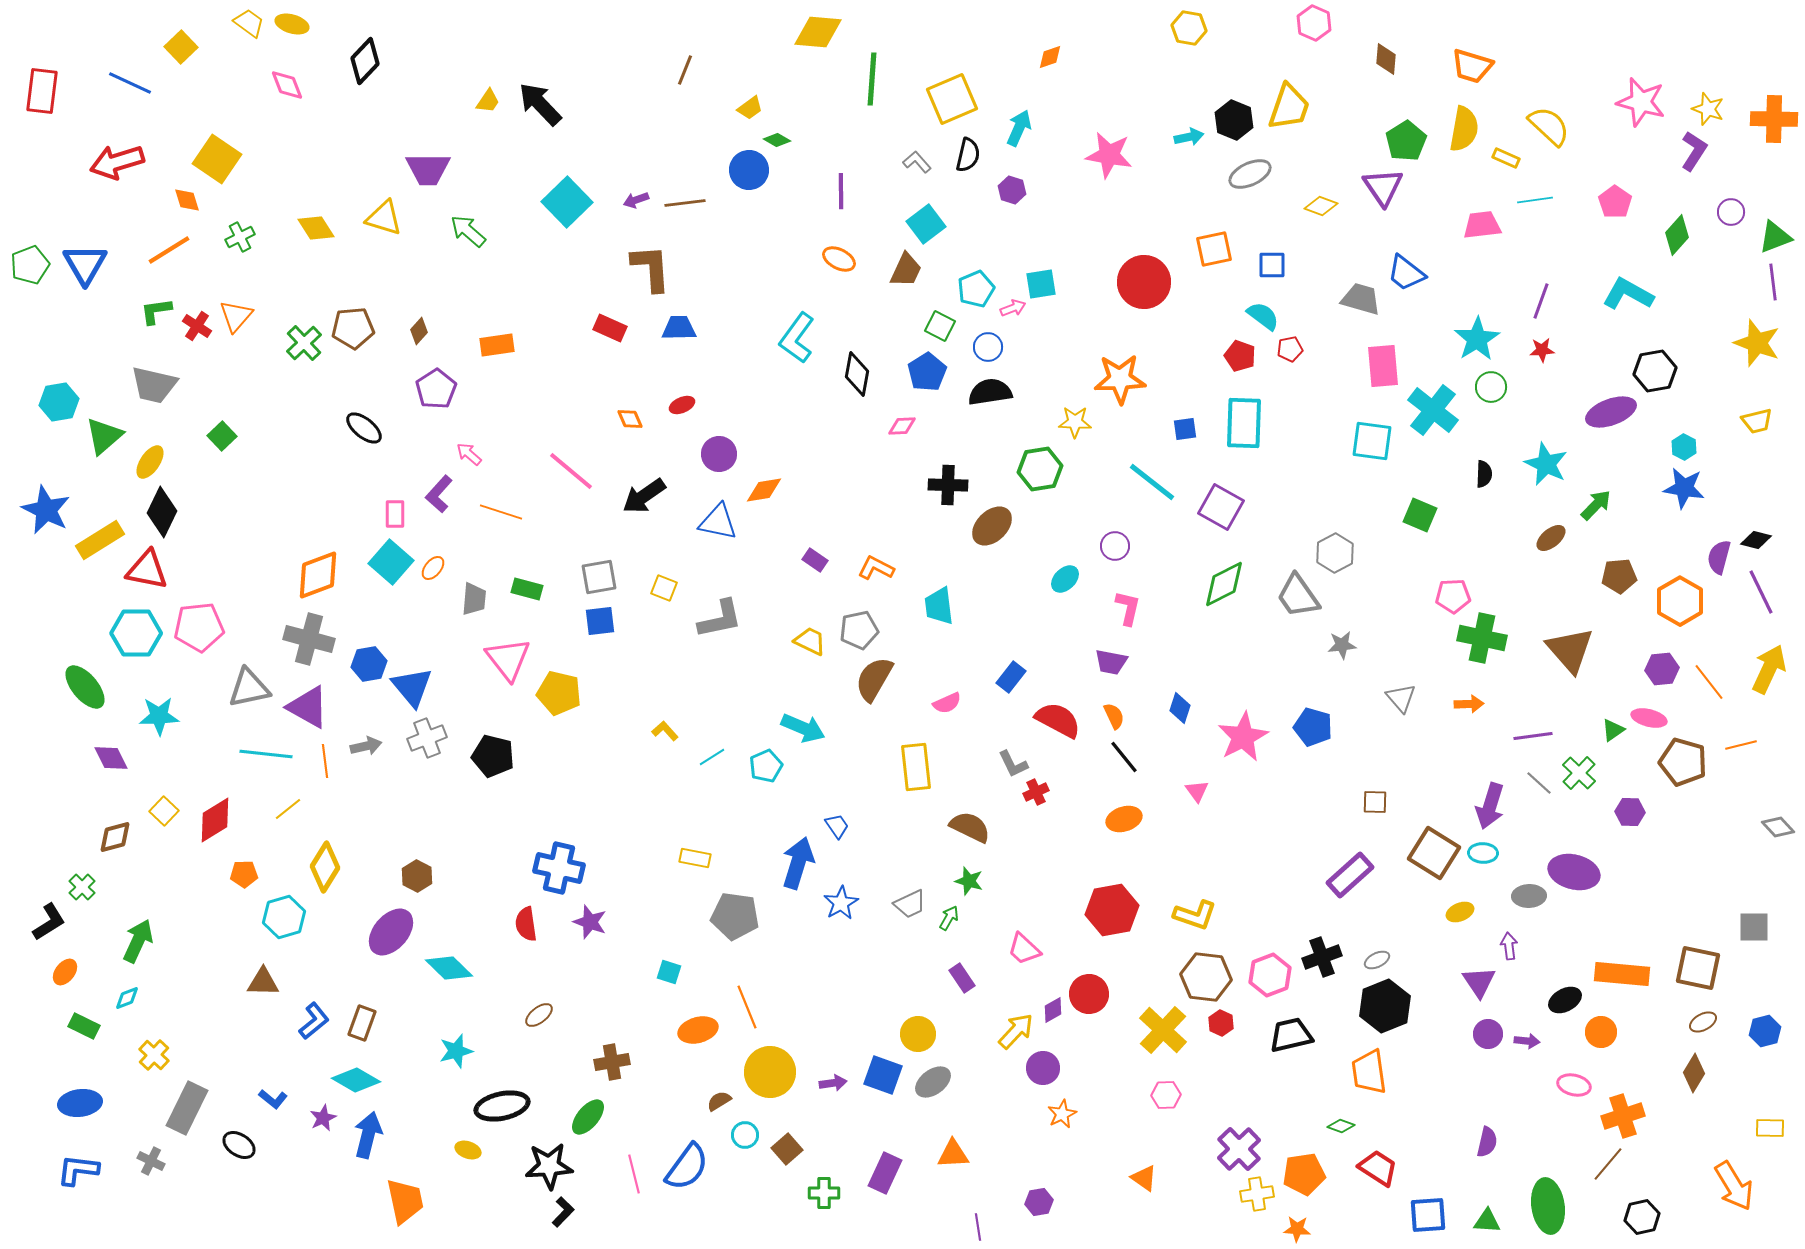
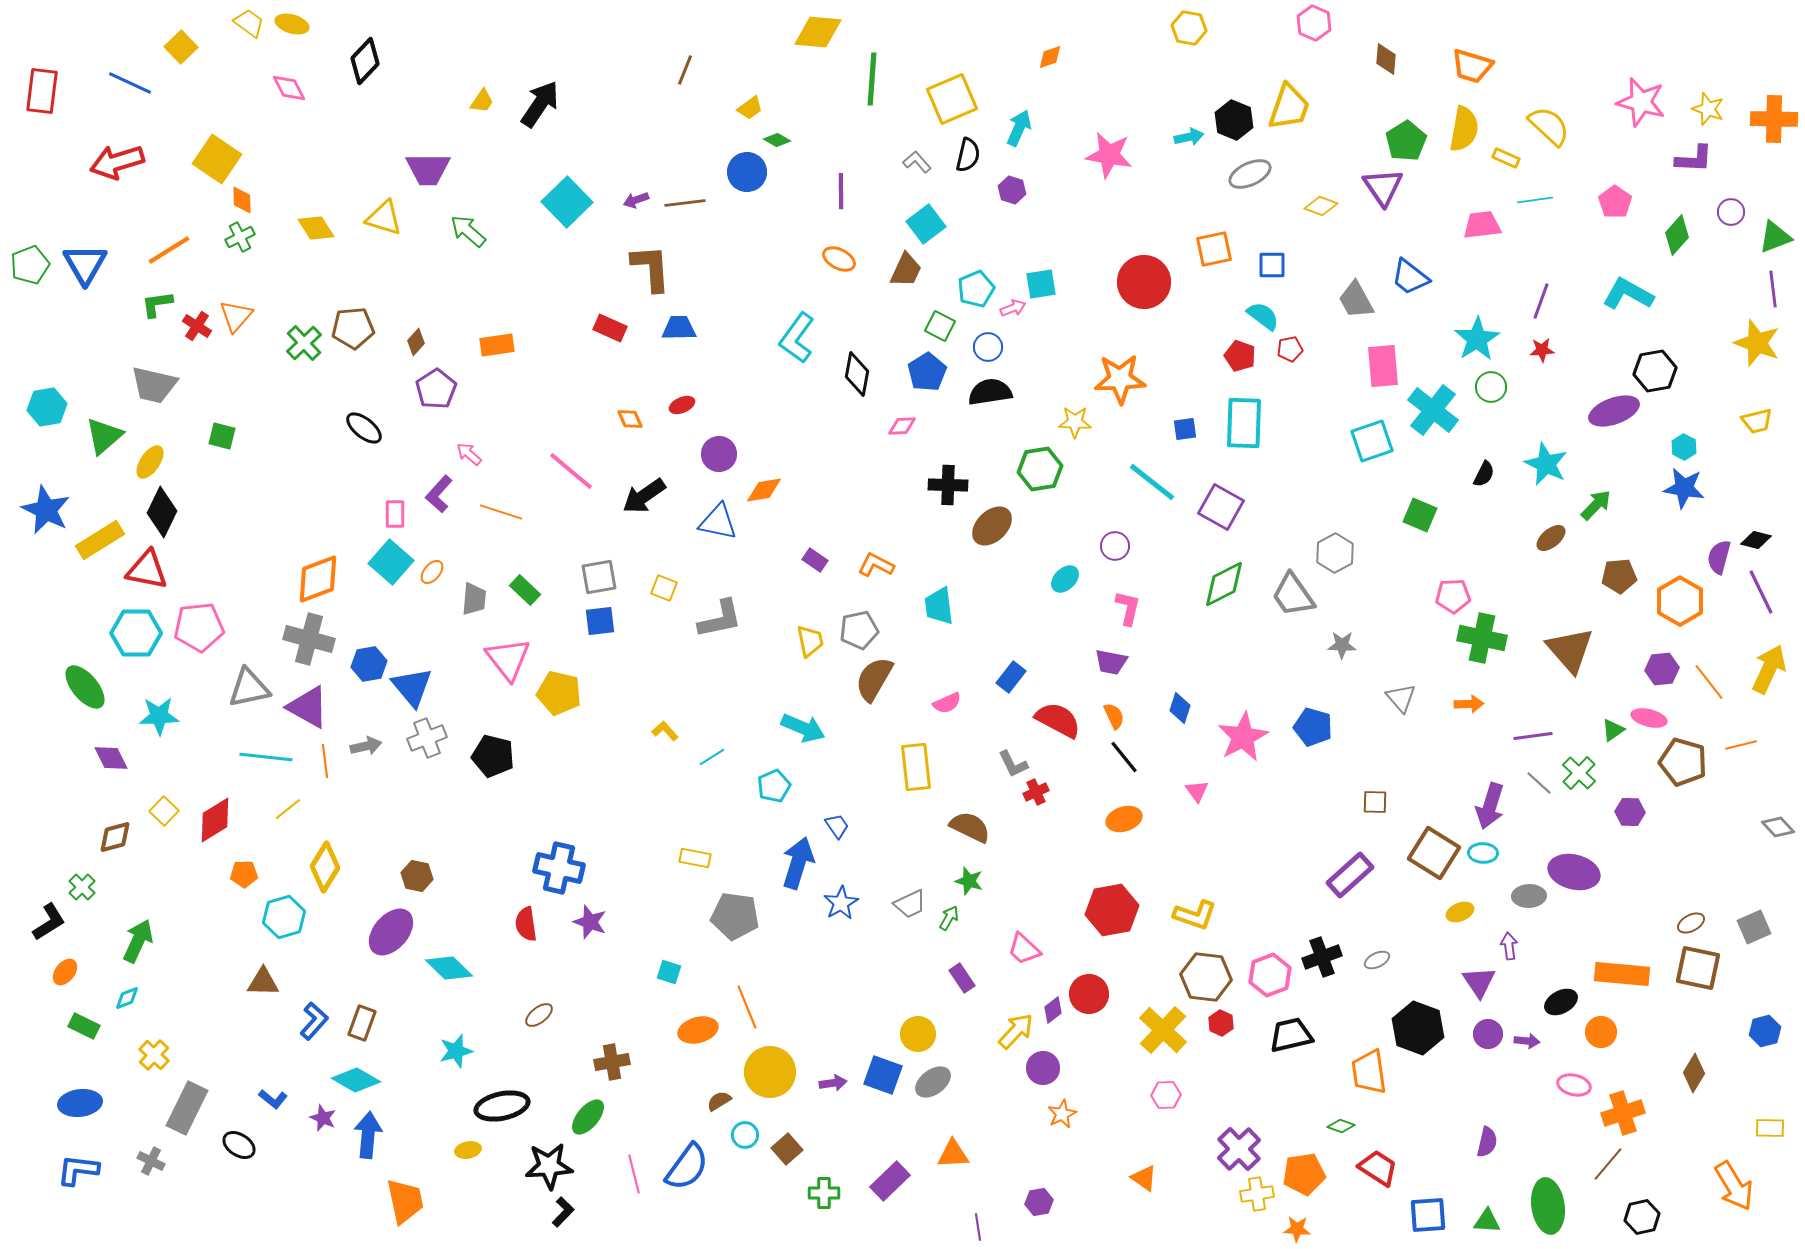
pink diamond at (287, 85): moved 2 px right, 3 px down; rotated 6 degrees counterclockwise
yellow trapezoid at (488, 101): moved 6 px left
black arrow at (540, 104): rotated 78 degrees clockwise
purple L-shape at (1694, 151): moved 8 px down; rotated 60 degrees clockwise
blue circle at (749, 170): moved 2 px left, 2 px down
orange diamond at (187, 200): moved 55 px right; rotated 16 degrees clockwise
blue trapezoid at (1406, 273): moved 4 px right, 4 px down
purple line at (1773, 282): moved 7 px down
gray trapezoid at (1361, 299): moved 5 px left, 1 px down; rotated 135 degrees counterclockwise
green L-shape at (156, 311): moved 1 px right, 7 px up
brown diamond at (419, 331): moved 3 px left, 11 px down
cyan hexagon at (59, 402): moved 12 px left, 5 px down
purple ellipse at (1611, 412): moved 3 px right, 1 px up
green square at (222, 436): rotated 32 degrees counterclockwise
cyan square at (1372, 441): rotated 27 degrees counterclockwise
black semicircle at (1484, 474): rotated 24 degrees clockwise
orange ellipse at (433, 568): moved 1 px left, 4 px down
orange L-shape at (876, 568): moved 3 px up
orange diamond at (318, 575): moved 4 px down
green rectangle at (527, 589): moved 2 px left, 1 px down; rotated 28 degrees clockwise
gray trapezoid at (1298, 596): moved 5 px left, 1 px up
yellow trapezoid at (810, 641): rotated 52 degrees clockwise
gray star at (1342, 645): rotated 8 degrees clockwise
cyan line at (266, 754): moved 3 px down
cyan pentagon at (766, 766): moved 8 px right, 20 px down
brown hexagon at (417, 876): rotated 16 degrees counterclockwise
gray square at (1754, 927): rotated 24 degrees counterclockwise
black ellipse at (1565, 1000): moved 4 px left, 2 px down
black hexagon at (1385, 1006): moved 33 px right, 22 px down; rotated 18 degrees counterclockwise
purple diamond at (1053, 1010): rotated 8 degrees counterclockwise
blue L-shape at (314, 1021): rotated 9 degrees counterclockwise
brown ellipse at (1703, 1022): moved 12 px left, 99 px up
orange cross at (1623, 1116): moved 3 px up
purple star at (323, 1118): rotated 24 degrees counterclockwise
blue arrow at (368, 1135): rotated 9 degrees counterclockwise
yellow ellipse at (468, 1150): rotated 30 degrees counterclockwise
purple rectangle at (885, 1173): moved 5 px right, 8 px down; rotated 21 degrees clockwise
